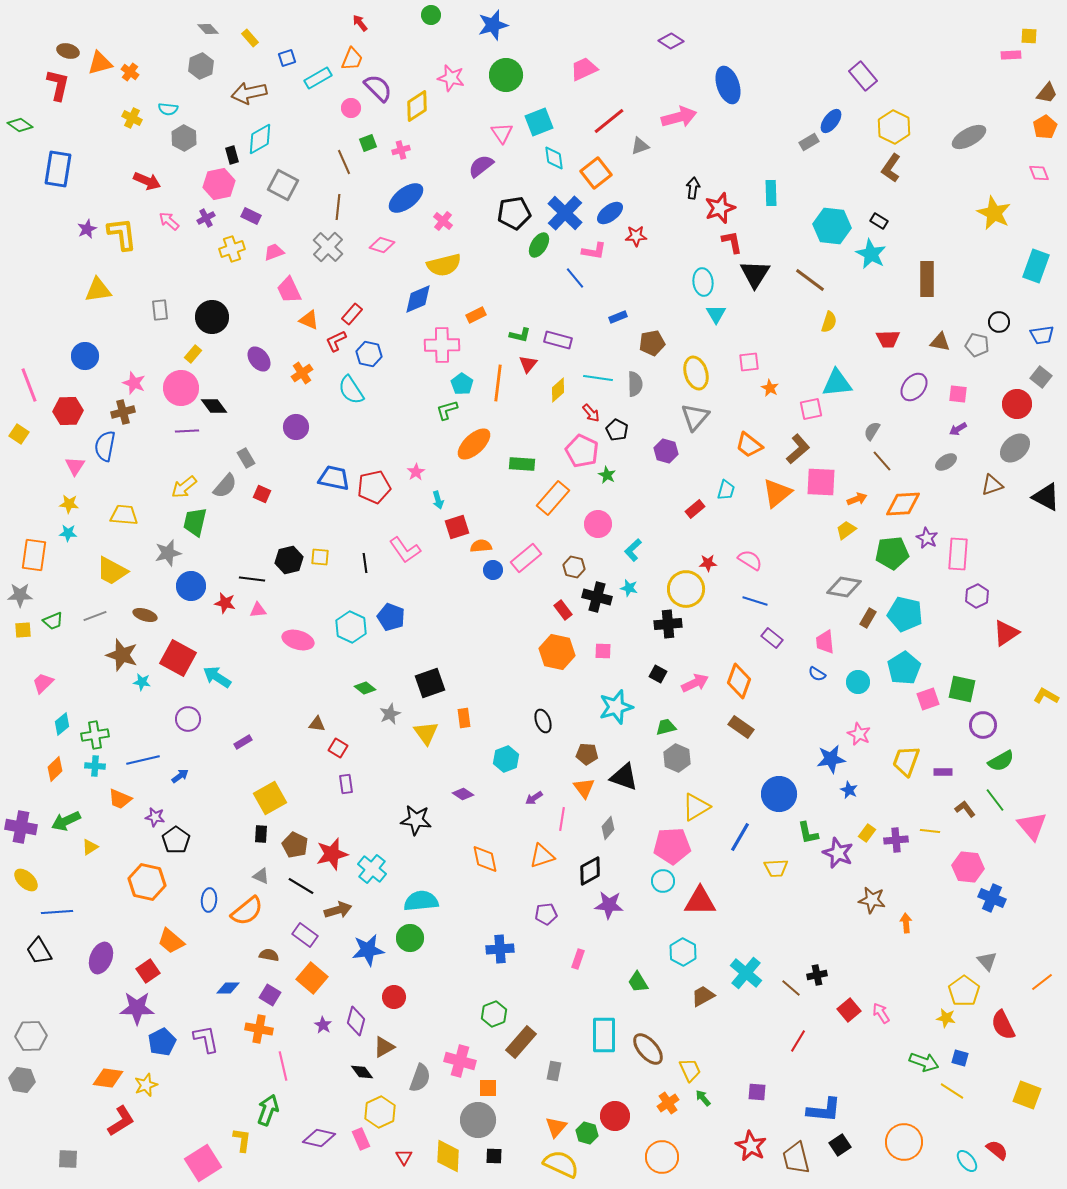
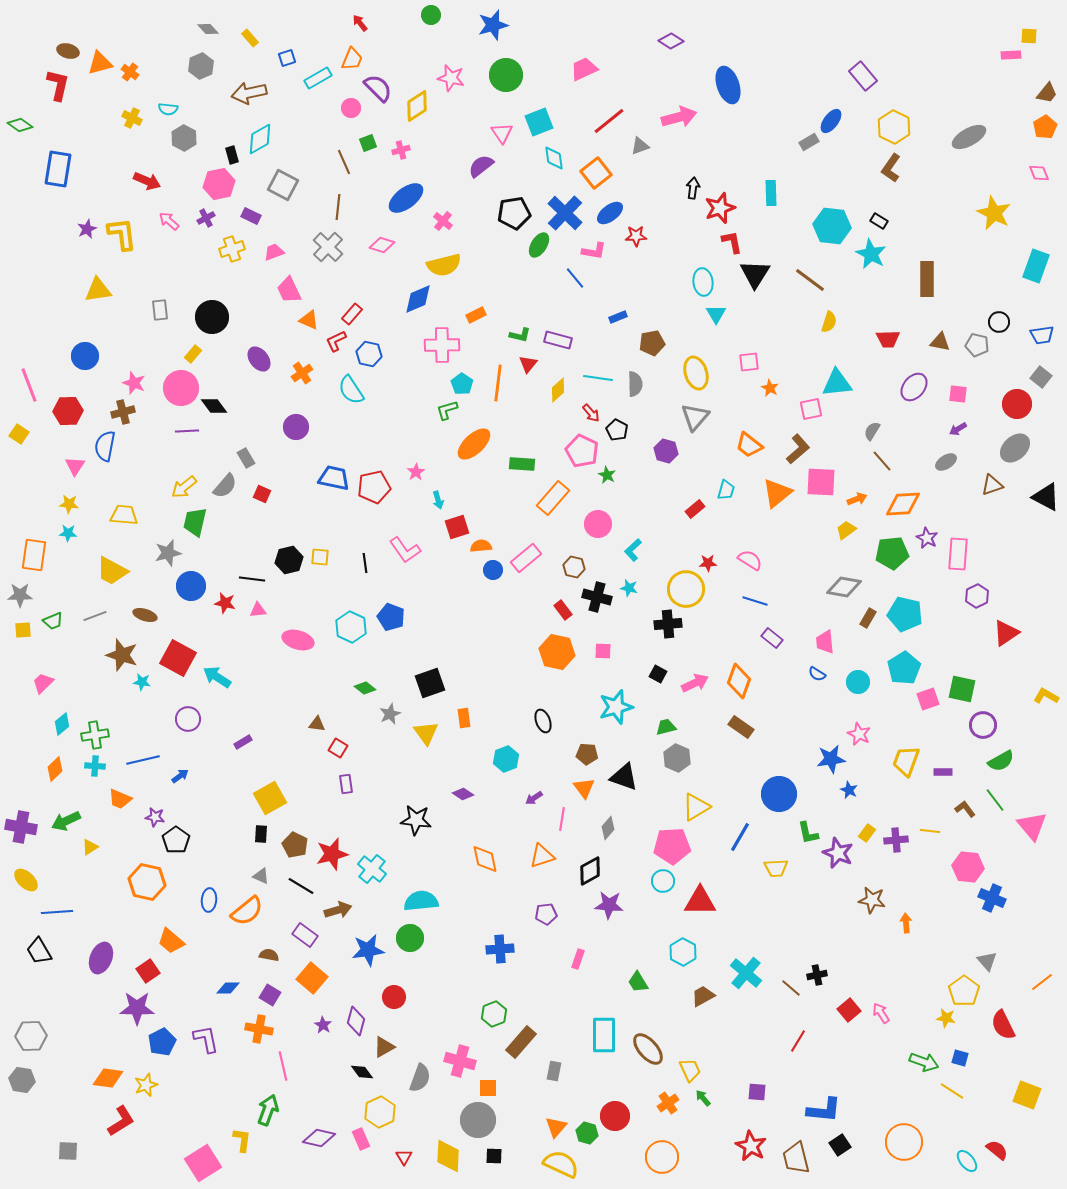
gray square at (68, 1159): moved 8 px up
